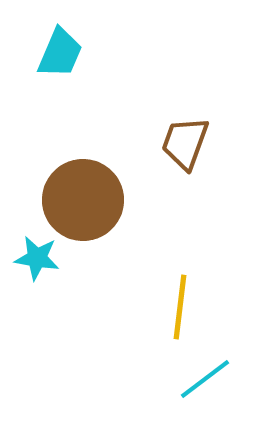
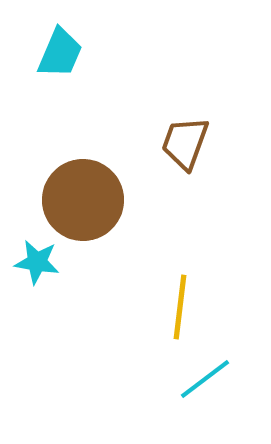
cyan star: moved 4 px down
